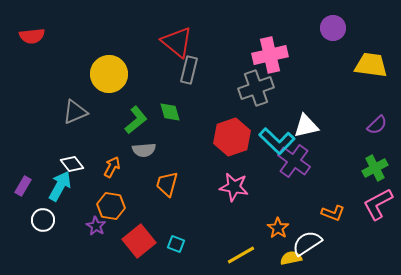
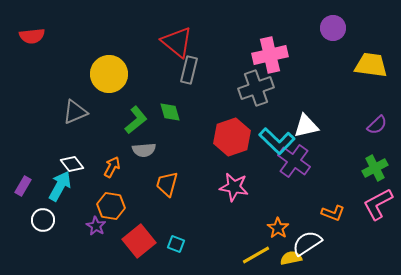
yellow line: moved 15 px right
